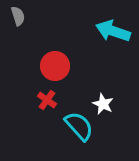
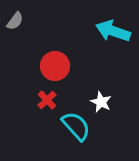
gray semicircle: moved 3 px left, 5 px down; rotated 54 degrees clockwise
red cross: rotated 12 degrees clockwise
white star: moved 2 px left, 2 px up
cyan semicircle: moved 3 px left
